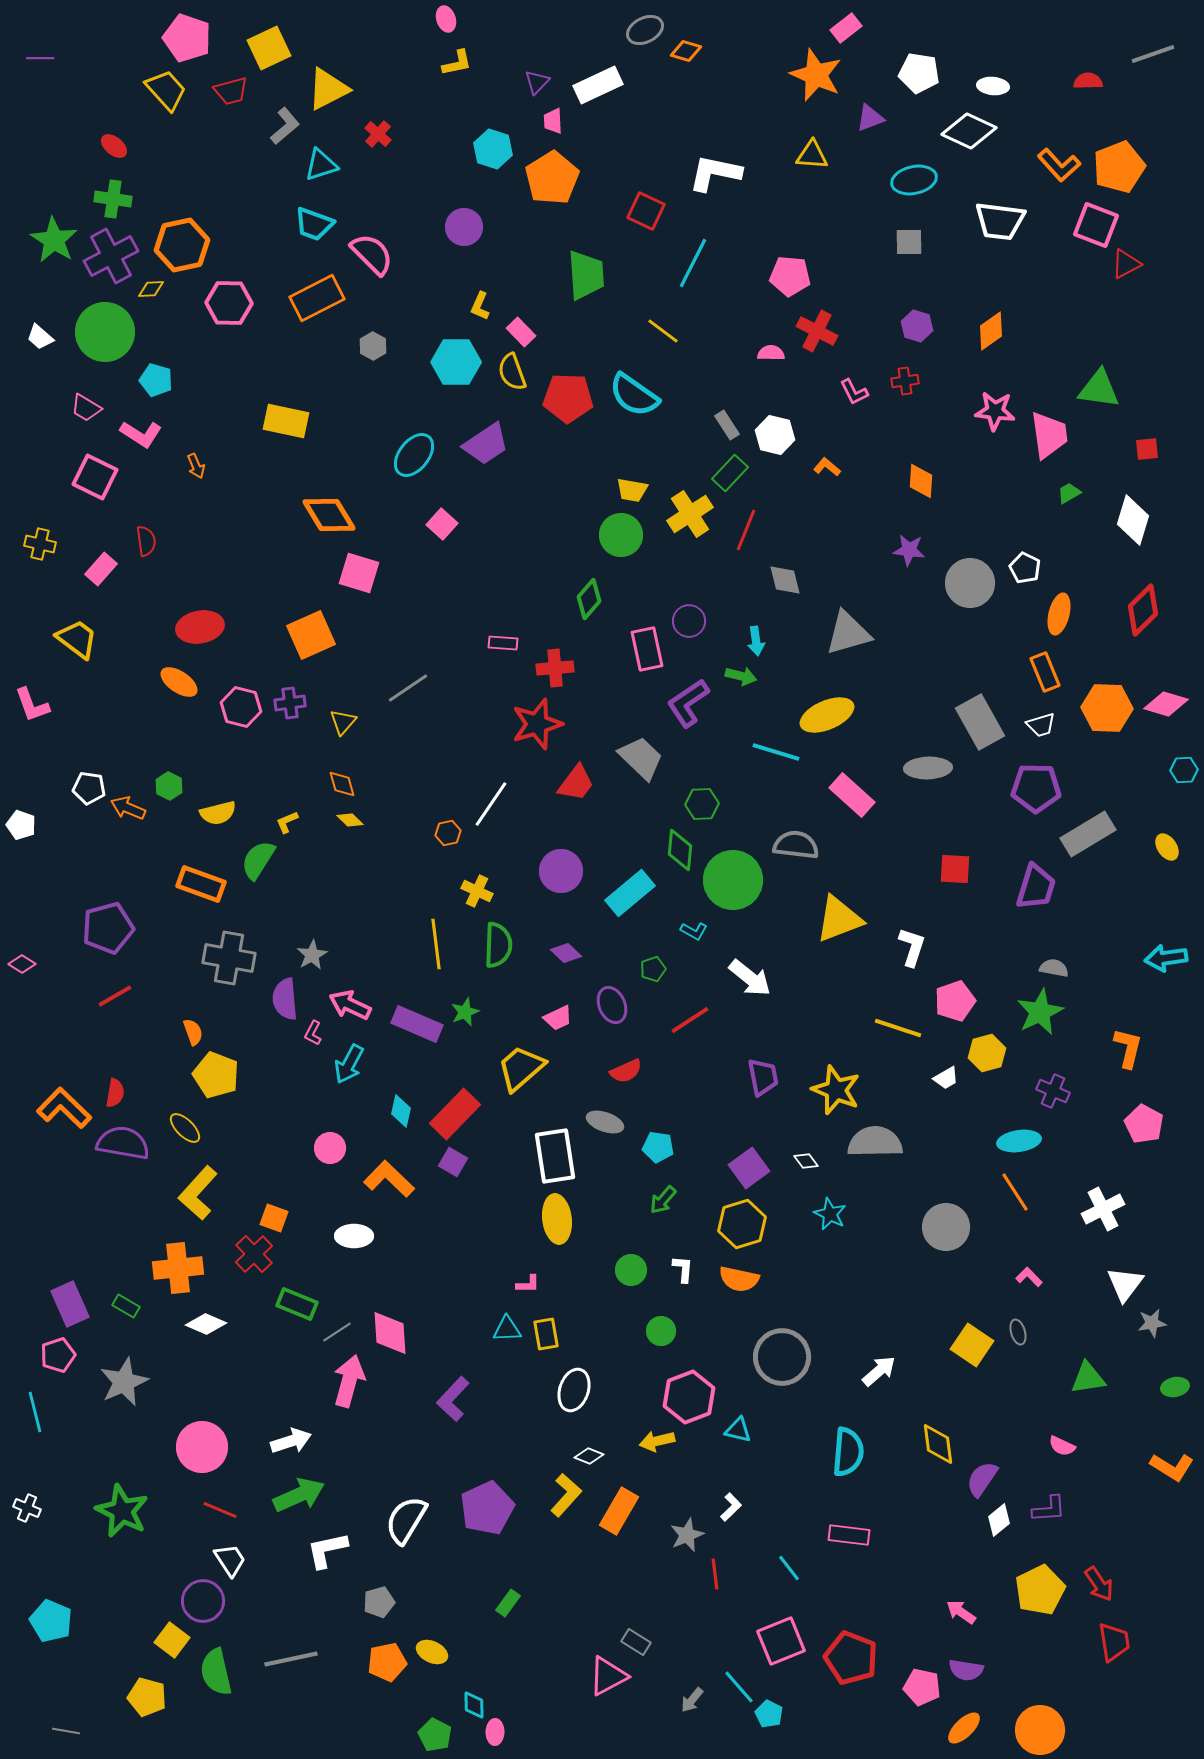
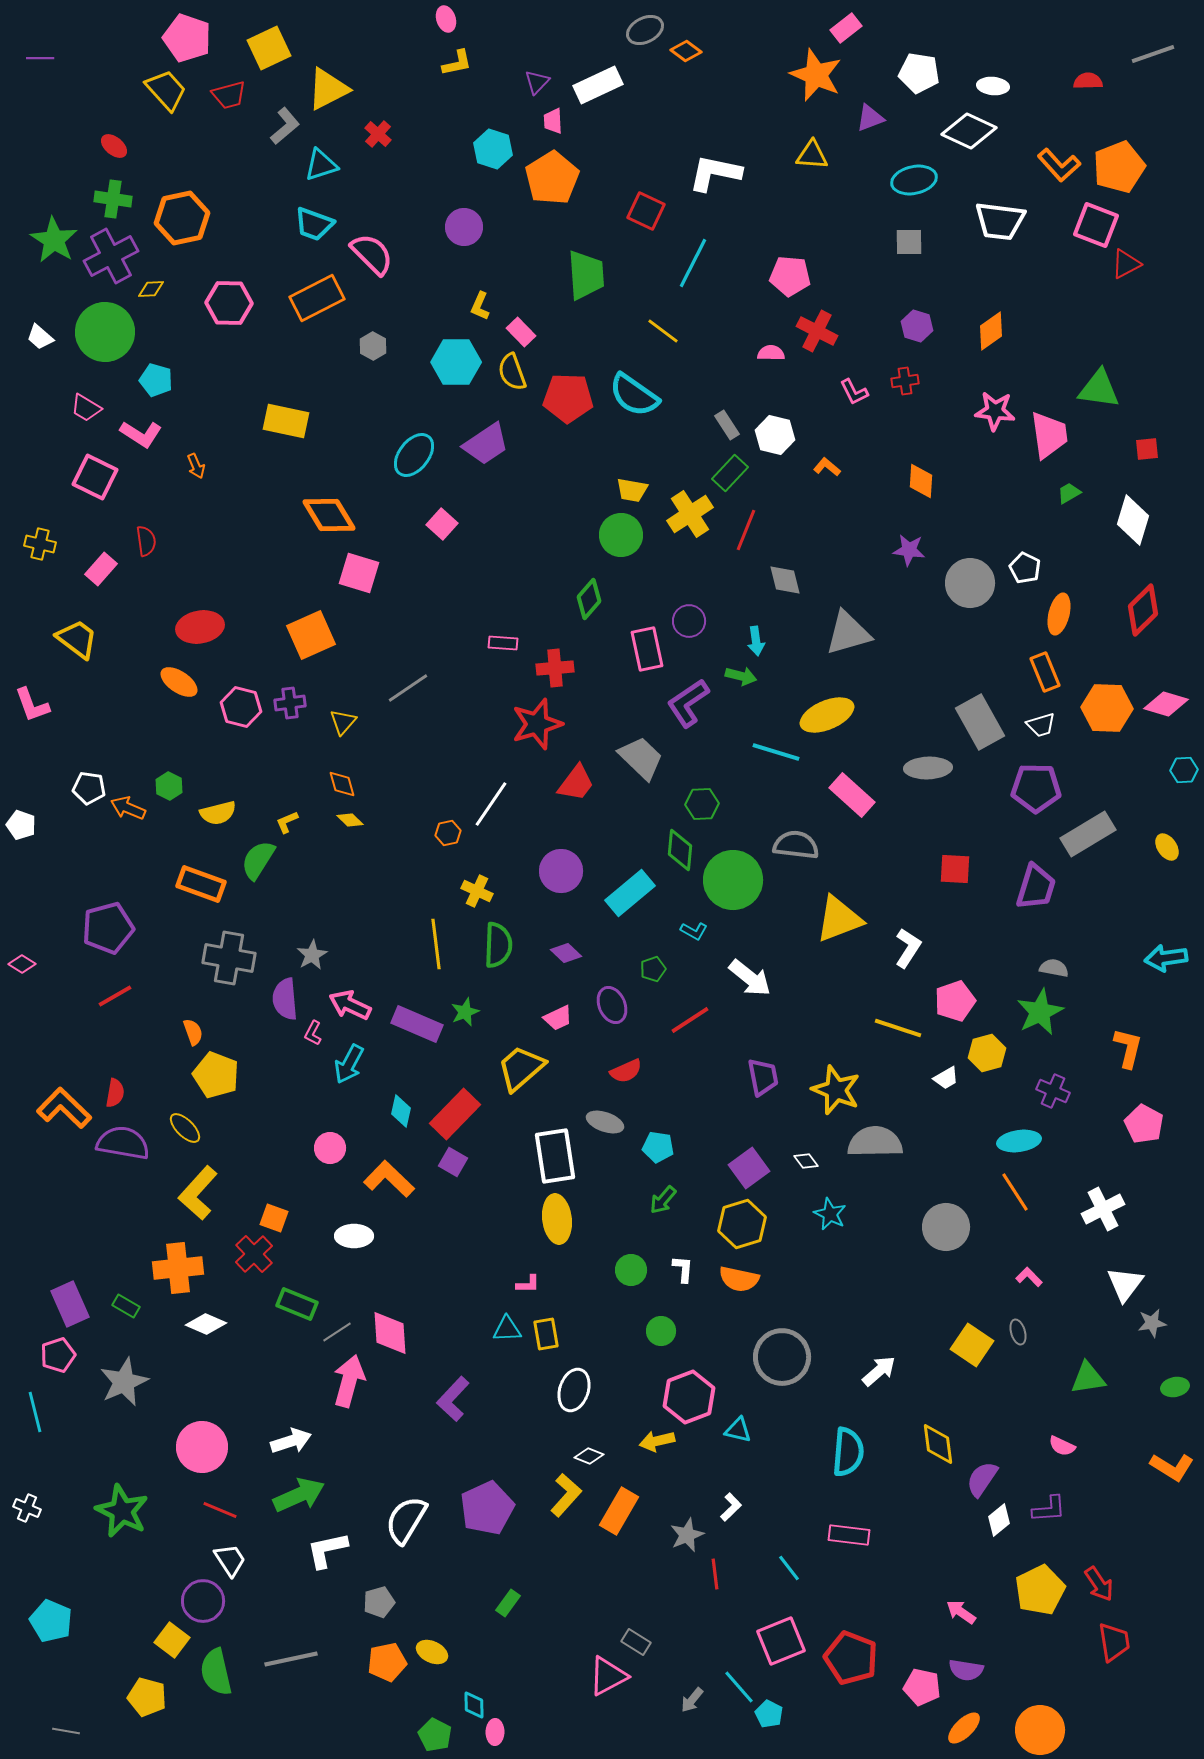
orange diamond at (686, 51): rotated 20 degrees clockwise
red trapezoid at (231, 91): moved 2 px left, 4 px down
orange hexagon at (182, 245): moved 27 px up
white L-shape at (912, 947): moved 4 px left, 1 px down; rotated 15 degrees clockwise
